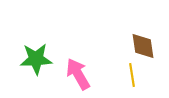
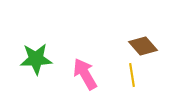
brown diamond: rotated 32 degrees counterclockwise
pink arrow: moved 7 px right
